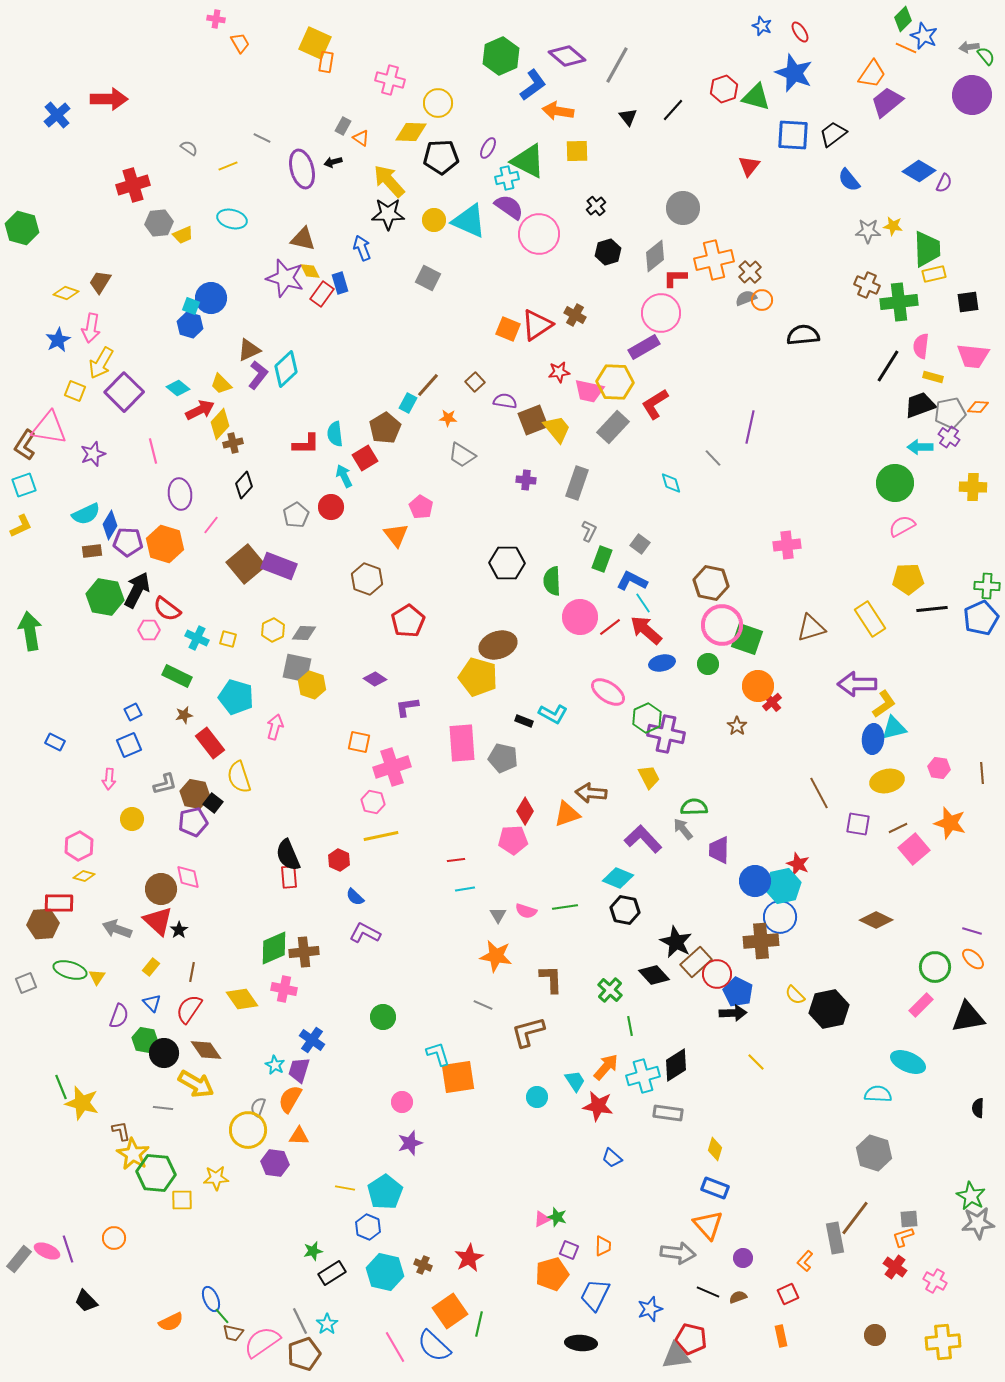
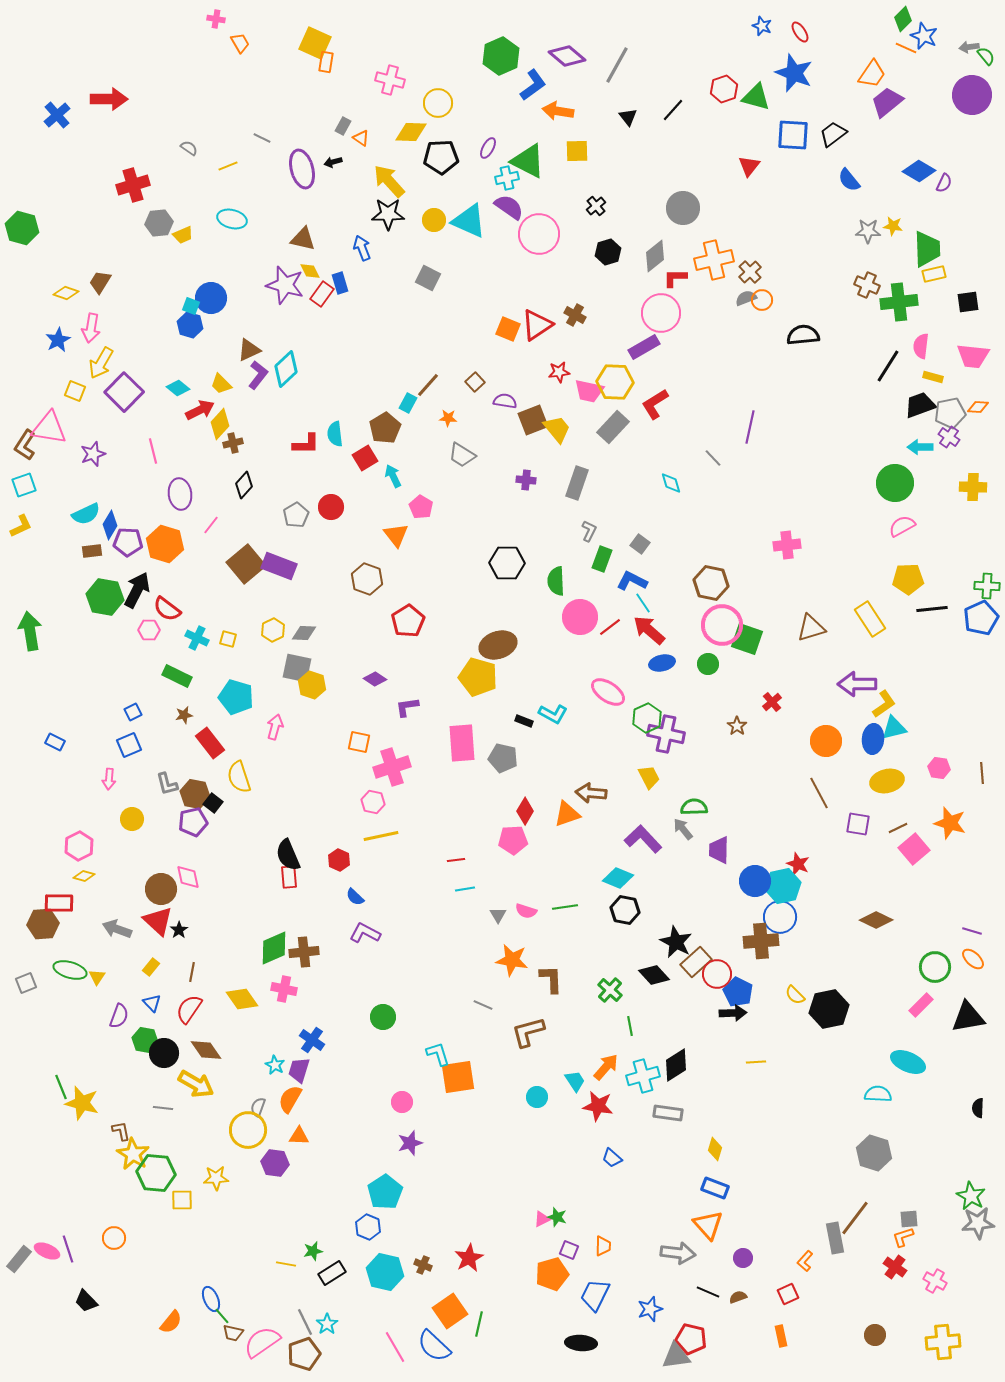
purple star at (285, 278): moved 7 px down
cyan arrow at (344, 476): moved 49 px right
green semicircle at (552, 581): moved 4 px right
red arrow at (646, 630): moved 3 px right
orange circle at (758, 686): moved 68 px right, 55 px down
gray L-shape at (165, 784): moved 2 px right; rotated 90 degrees clockwise
orange star at (496, 956): moved 16 px right, 4 px down
yellow line at (756, 1062): rotated 48 degrees counterclockwise
yellow line at (345, 1188): moved 59 px left, 76 px down
gray line at (300, 1321): moved 5 px right, 1 px down
orange semicircle at (171, 1322): rotated 25 degrees counterclockwise
